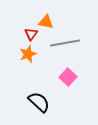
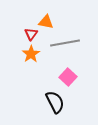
orange star: moved 3 px right; rotated 12 degrees counterclockwise
black semicircle: moved 16 px right; rotated 20 degrees clockwise
